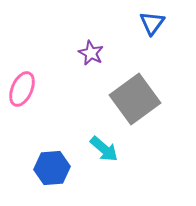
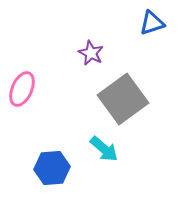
blue triangle: rotated 36 degrees clockwise
gray square: moved 12 px left
